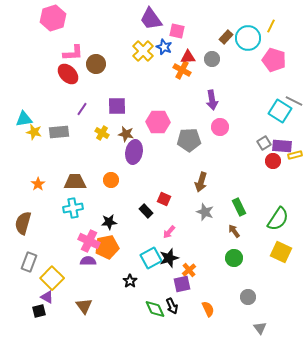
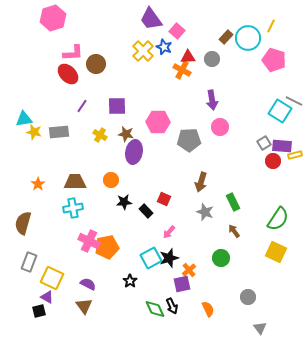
pink square at (177, 31): rotated 28 degrees clockwise
purple line at (82, 109): moved 3 px up
yellow cross at (102, 133): moved 2 px left, 2 px down
green rectangle at (239, 207): moved 6 px left, 5 px up
black star at (109, 222): moved 15 px right, 20 px up
yellow square at (281, 252): moved 5 px left
green circle at (234, 258): moved 13 px left
purple semicircle at (88, 261): moved 23 px down; rotated 28 degrees clockwise
yellow square at (52, 278): rotated 20 degrees counterclockwise
